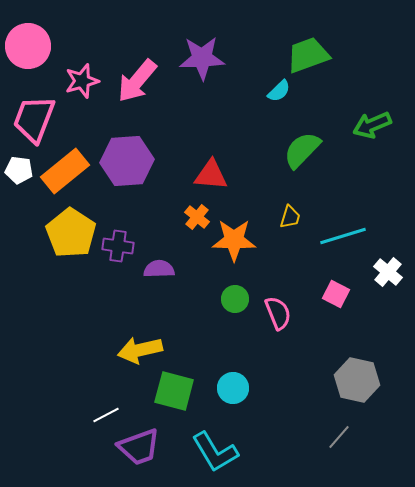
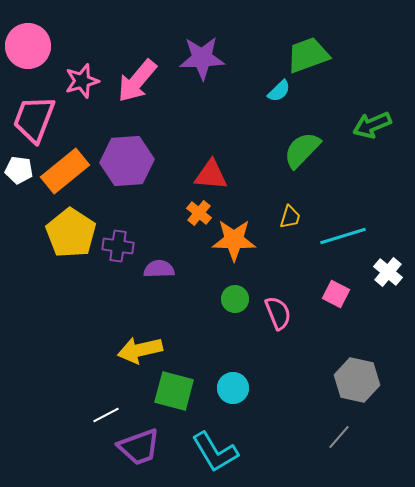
orange cross: moved 2 px right, 4 px up
